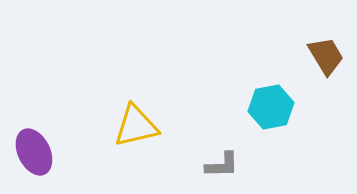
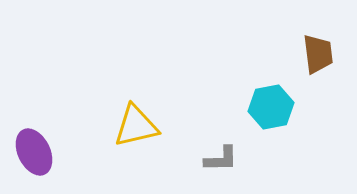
brown trapezoid: moved 8 px left, 2 px up; rotated 24 degrees clockwise
gray L-shape: moved 1 px left, 6 px up
